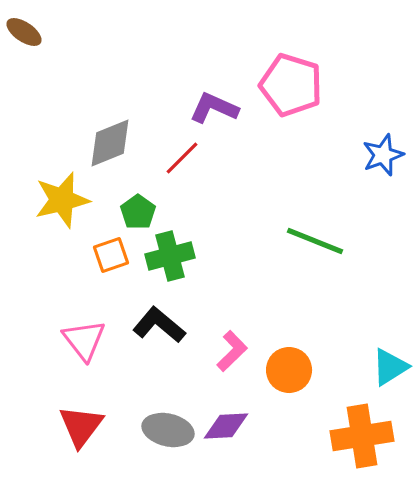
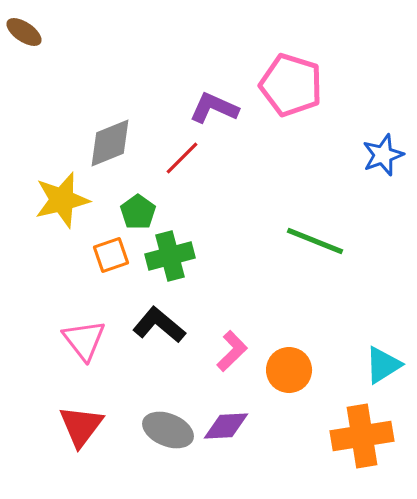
cyan triangle: moved 7 px left, 2 px up
gray ellipse: rotated 9 degrees clockwise
